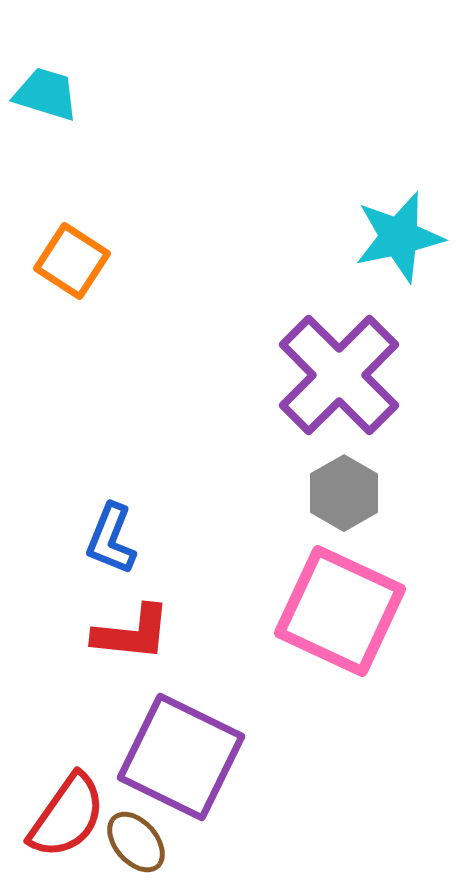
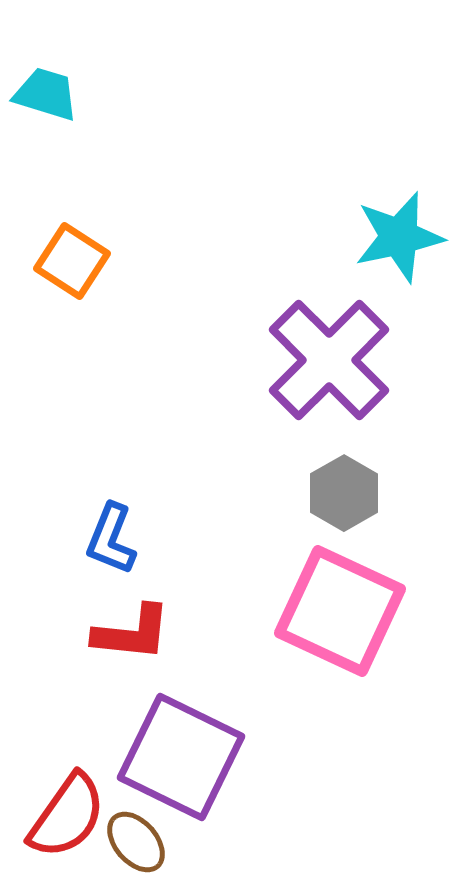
purple cross: moved 10 px left, 15 px up
